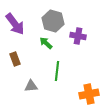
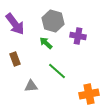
green line: rotated 54 degrees counterclockwise
